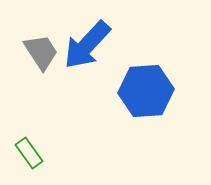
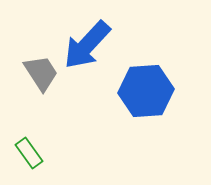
gray trapezoid: moved 21 px down
